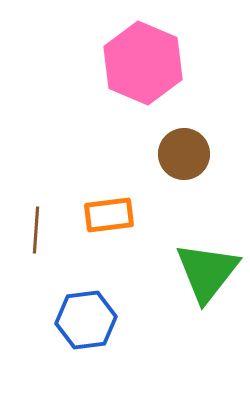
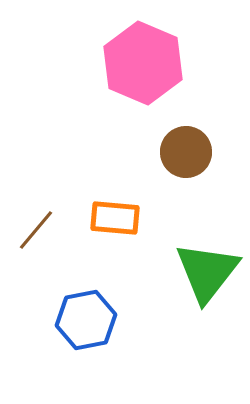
brown circle: moved 2 px right, 2 px up
orange rectangle: moved 6 px right, 3 px down; rotated 12 degrees clockwise
brown line: rotated 36 degrees clockwise
blue hexagon: rotated 4 degrees counterclockwise
